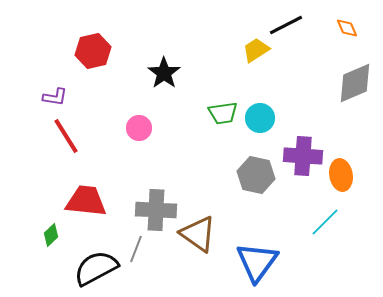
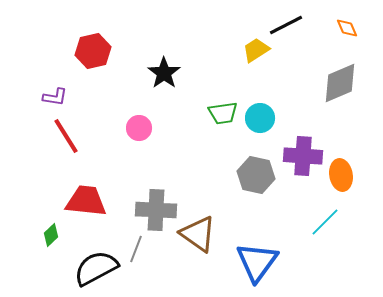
gray diamond: moved 15 px left
